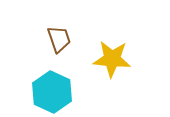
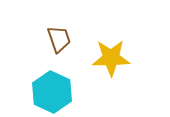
yellow star: moved 1 px left, 1 px up; rotated 6 degrees counterclockwise
